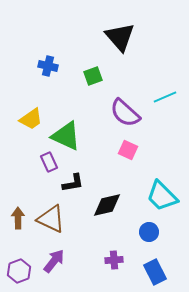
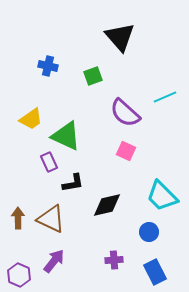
pink square: moved 2 px left, 1 px down
purple hexagon: moved 4 px down; rotated 15 degrees counterclockwise
